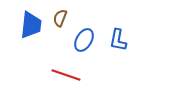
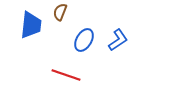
brown semicircle: moved 6 px up
blue L-shape: rotated 135 degrees counterclockwise
